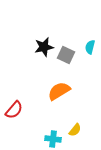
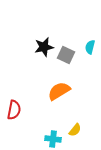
red semicircle: rotated 30 degrees counterclockwise
